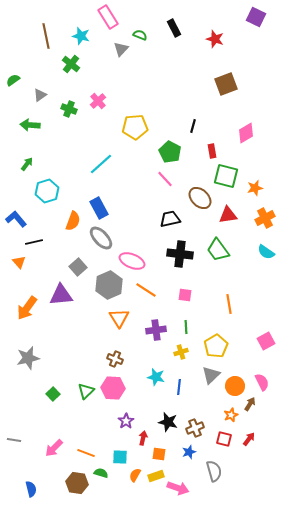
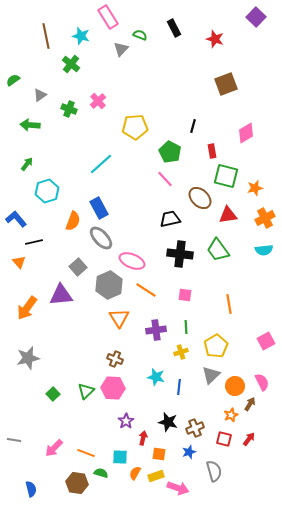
purple square at (256, 17): rotated 18 degrees clockwise
cyan semicircle at (266, 252): moved 2 px left, 2 px up; rotated 42 degrees counterclockwise
orange semicircle at (135, 475): moved 2 px up
